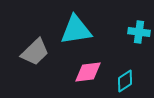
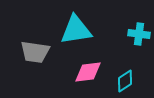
cyan cross: moved 2 px down
gray trapezoid: rotated 52 degrees clockwise
